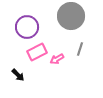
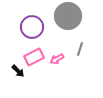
gray circle: moved 3 px left
purple circle: moved 5 px right
pink rectangle: moved 3 px left, 5 px down
black arrow: moved 4 px up
